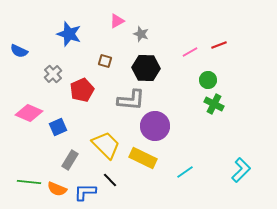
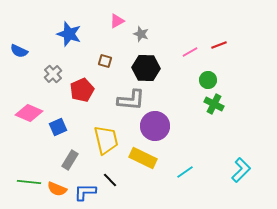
yellow trapezoid: moved 5 px up; rotated 32 degrees clockwise
